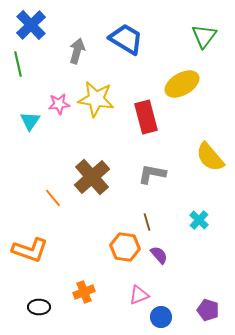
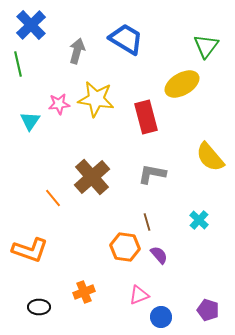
green triangle: moved 2 px right, 10 px down
